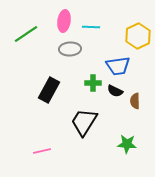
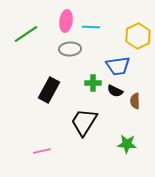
pink ellipse: moved 2 px right
